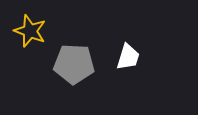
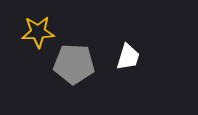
yellow star: moved 8 px right, 1 px down; rotated 24 degrees counterclockwise
